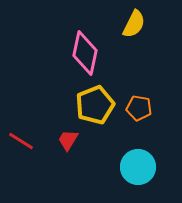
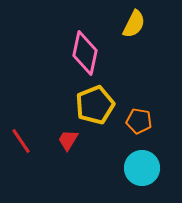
orange pentagon: moved 13 px down
red line: rotated 24 degrees clockwise
cyan circle: moved 4 px right, 1 px down
